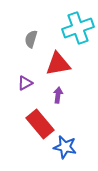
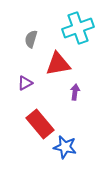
purple arrow: moved 17 px right, 3 px up
